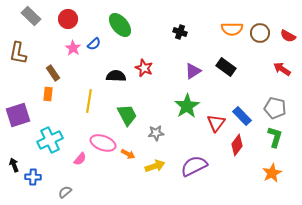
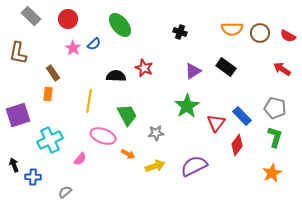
pink ellipse: moved 7 px up
